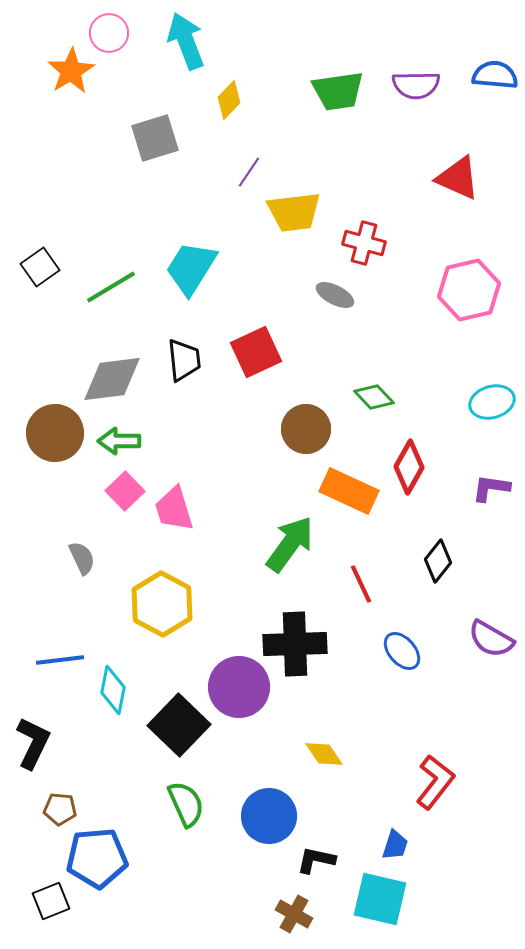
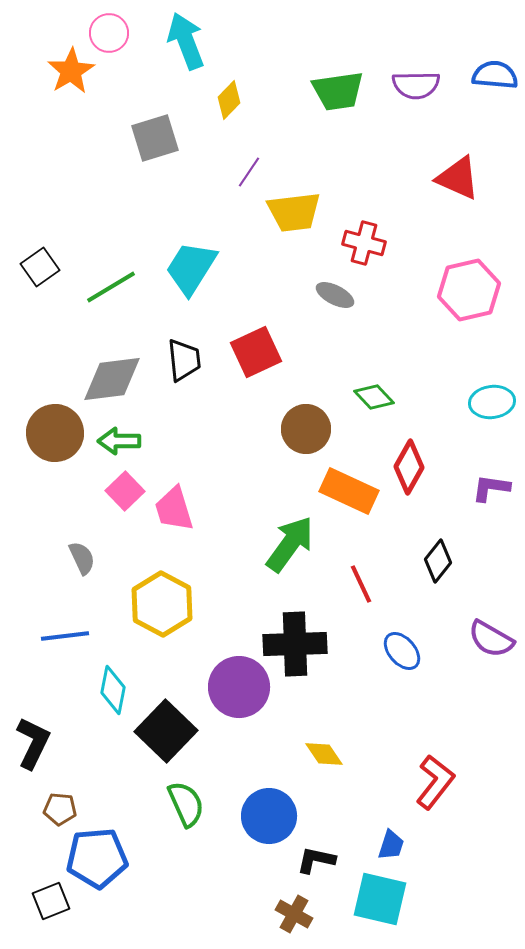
cyan ellipse at (492, 402): rotated 9 degrees clockwise
blue line at (60, 660): moved 5 px right, 24 px up
black square at (179, 725): moved 13 px left, 6 px down
blue trapezoid at (395, 845): moved 4 px left
